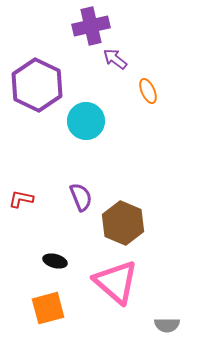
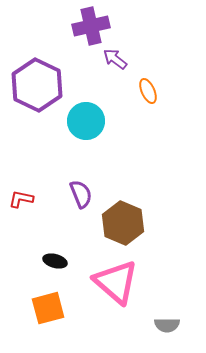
purple semicircle: moved 3 px up
